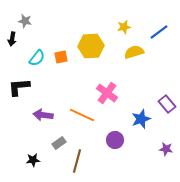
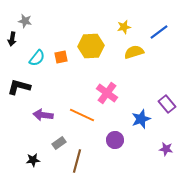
black L-shape: rotated 20 degrees clockwise
